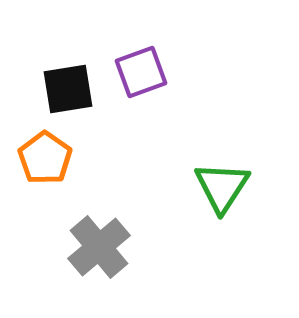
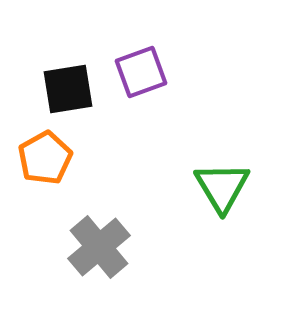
orange pentagon: rotated 8 degrees clockwise
green triangle: rotated 4 degrees counterclockwise
